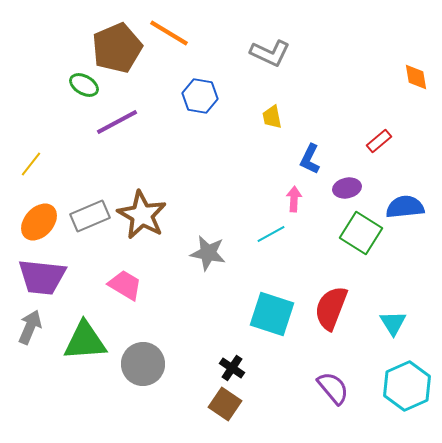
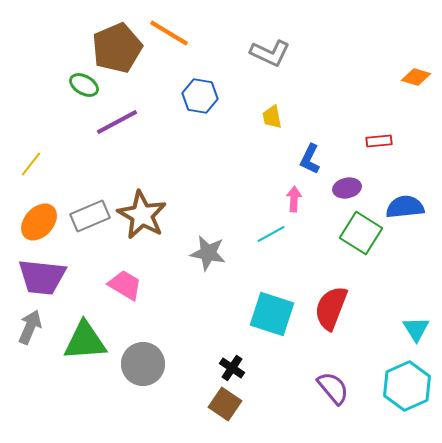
orange diamond: rotated 64 degrees counterclockwise
red rectangle: rotated 35 degrees clockwise
cyan triangle: moved 23 px right, 6 px down
